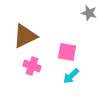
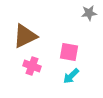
gray star: rotated 21 degrees counterclockwise
pink square: moved 2 px right
